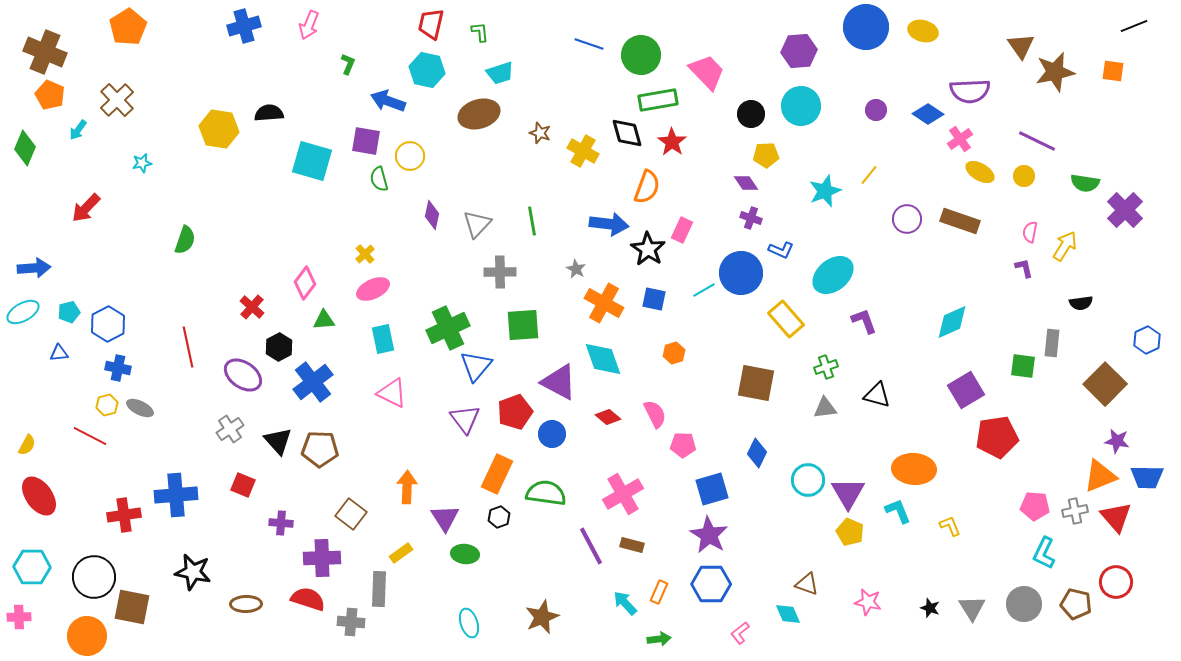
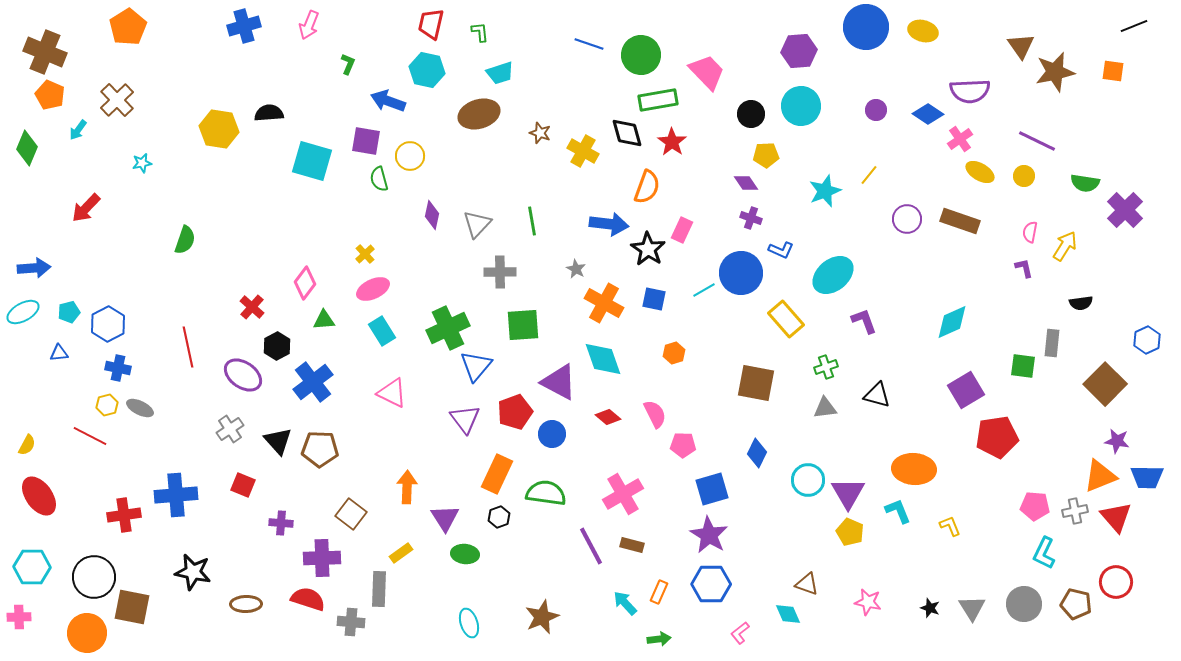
green diamond at (25, 148): moved 2 px right
cyan rectangle at (383, 339): moved 1 px left, 8 px up; rotated 20 degrees counterclockwise
black hexagon at (279, 347): moved 2 px left, 1 px up
orange circle at (87, 636): moved 3 px up
